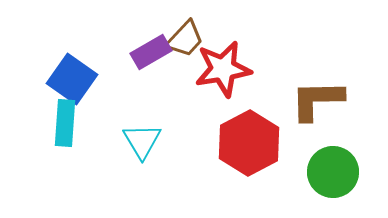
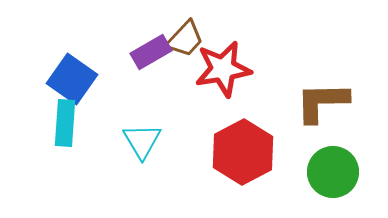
brown L-shape: moved 5 px right, 2 px down
red hexagon: moved 6 px left, 9 px down
